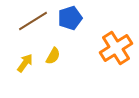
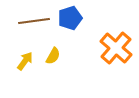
brown line: moved 1 px right; rotated 24 degrees clockwise
orange cross: rotated 16 degrees counterclockwise
yellow arrow: moved 2 px up
